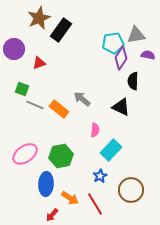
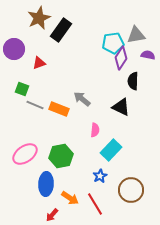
orange rectangle: rotated 18 degrees counterclockwise
